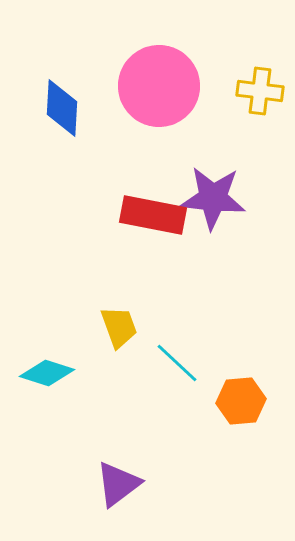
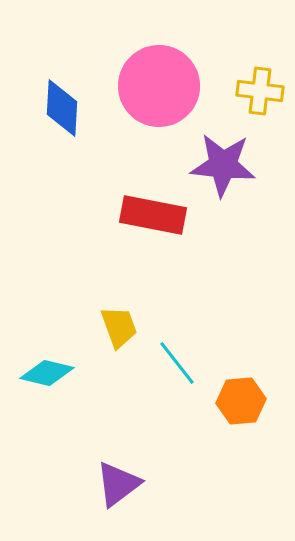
purple star: moved 10 px right, 33 px up
cyan line: rotated 9 degrees clockwise
cyan diamond: rotated 4 degrees counterclockwise
